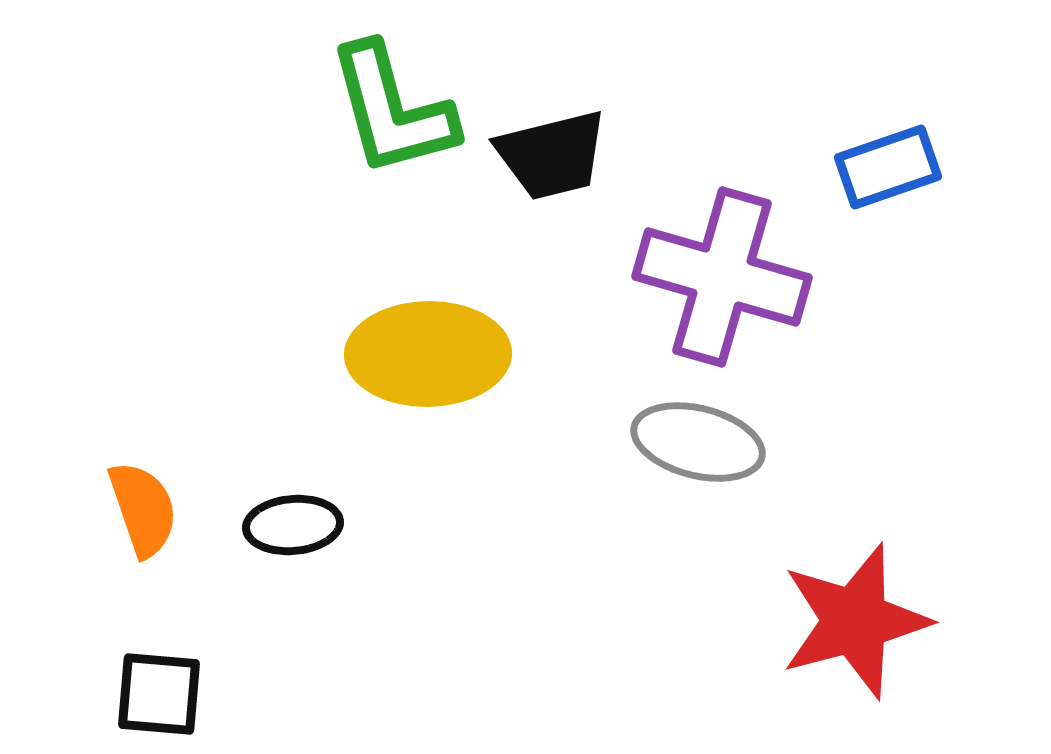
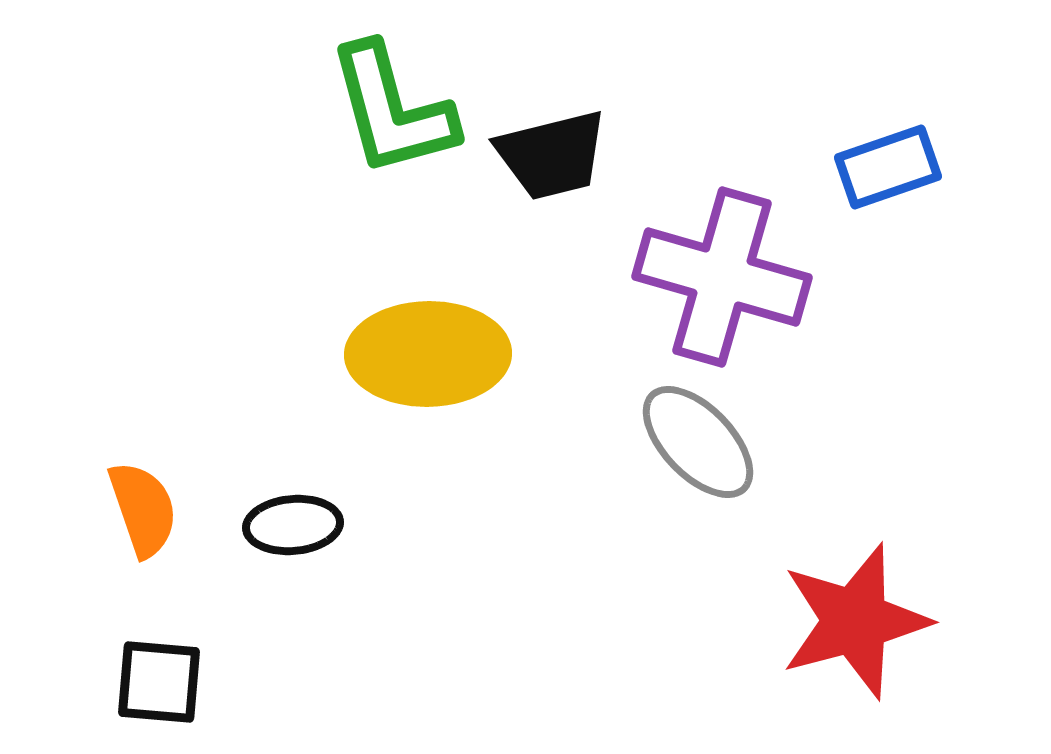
gray ellipse: rotated 32 degrees clockwise
black square: moved 12 px up
